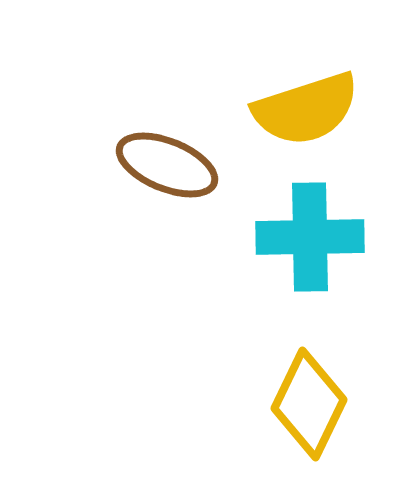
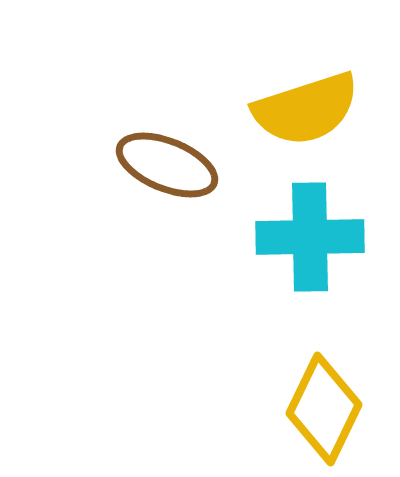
yellow diamond: moved 15 px right, 5 px down
